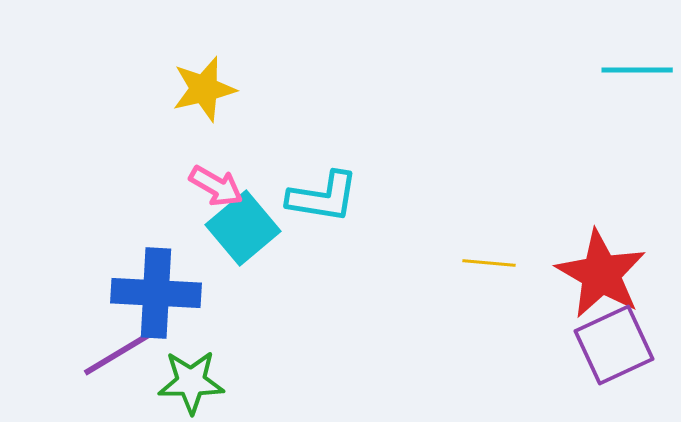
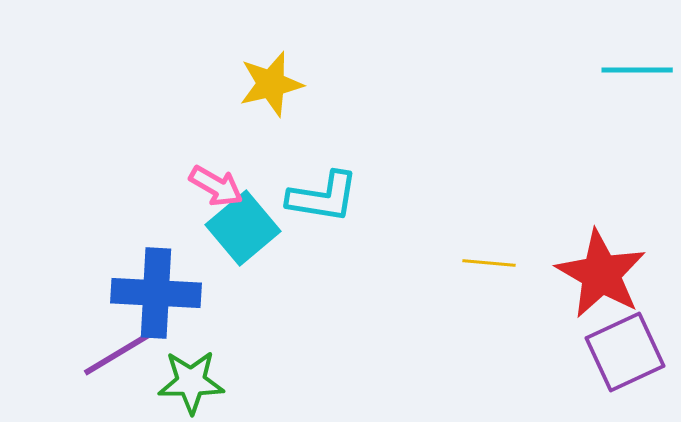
yellow star: moved 67 px right, 5 px up
purple square: moved 11 px right, 7 px down
